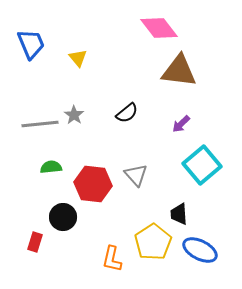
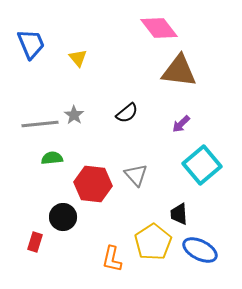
green semicircle: moved 1 px right, 9 px up
